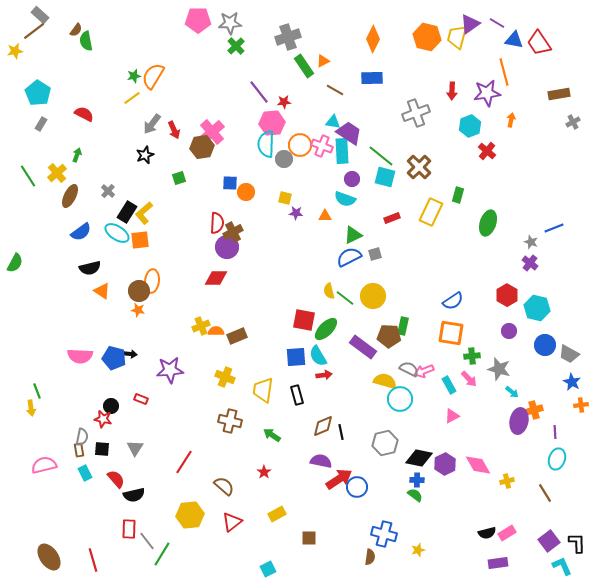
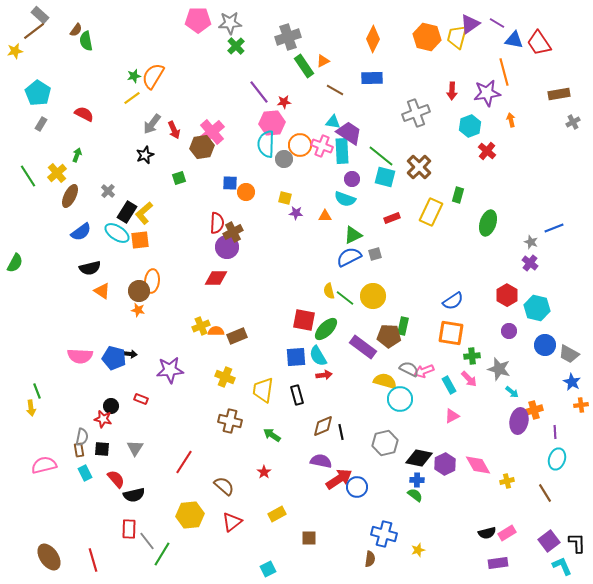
orange arrow at (511, 120): rotated 24 degrees counterclockwise
brown semicircle at (370, 557): moved 2 px down
